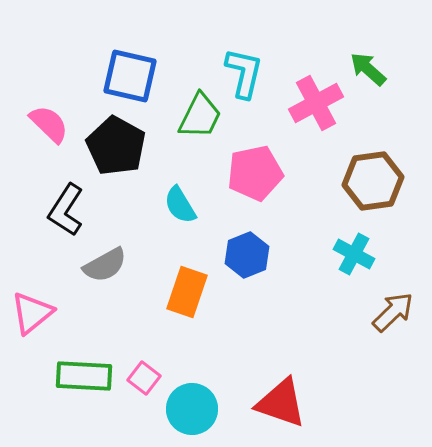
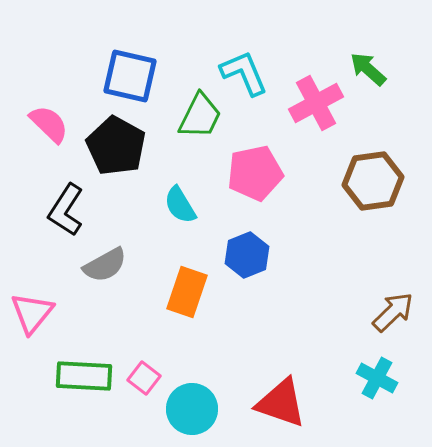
cyan L-shape: rotated 36 degrees counterclockwise
cyan cross: moved 23 px right, 124 px down
pink triangle: rotated 12 degrees counterclockwise
